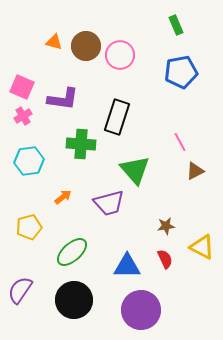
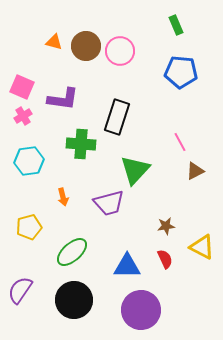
pink circle: moved 4 px up
blue pentagon: rotated 16 degrees clockwise
green triangle: rotated 24 degrees clockwise
orange arrow: rotated 114 degrees clockwise
